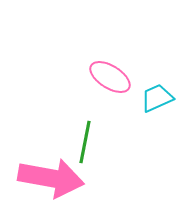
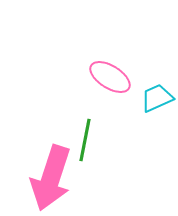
green line: moved 2 px up
pink arrow: rotated 98 degrees clockwise
